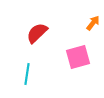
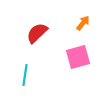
orange arrow: moved 10 px left
cyan line: moved 2 px left, 1 px down
